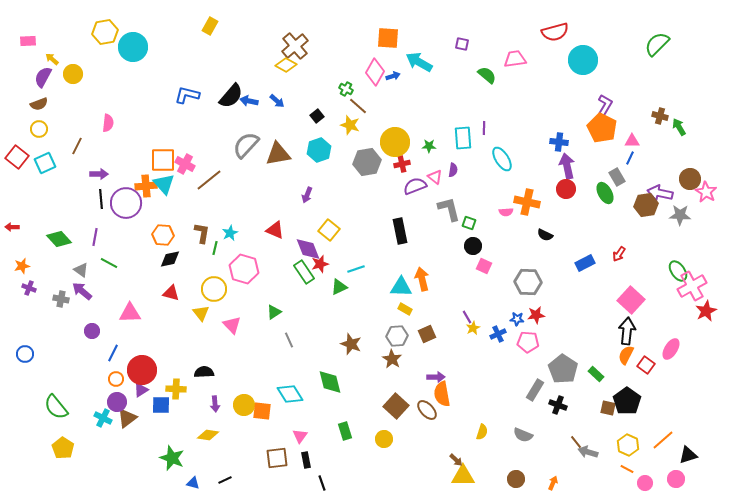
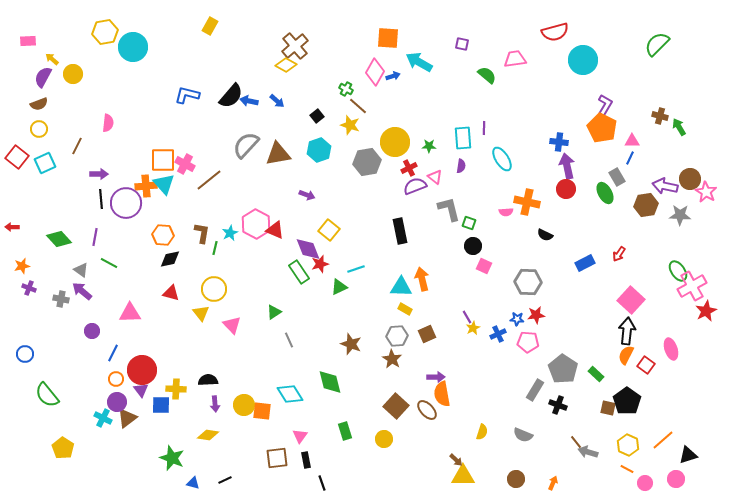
red cross at (402, 164): moved 7 px right, 4 px down; rotated 14 degrees counterclockwise
purple semicircle at (453, 170): moved 8 px right, 4 px up
purple arrow at (660, 193): moved 5 px right, 7 px up
purple arrow at (307, 195): rotated 91 degrees counterclockwise
pink hexagon at (244, 269): moved 12 px right, 45 px up; rotated 12 degrees clockwise
green rectangle at (304, 272): moved 5 px left
pink ellipse at (671, 349): rotated 50 degrees counterclockwise
black semicircle at (204, 372): moved 4 px right, 8 px down
purple triangle at (141, 390): rotated 35 degrees counterclockwise
green semicircle at (56, 407): moved 9 px left, 12 px up
